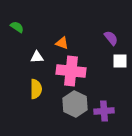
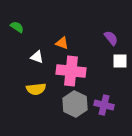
white triangle: rotated 24 degrees clockwise
yellow semicircle: rotated 84 degrees clockwise
purple cross: moved 6 px up; rotated 18 degrees clockwise
